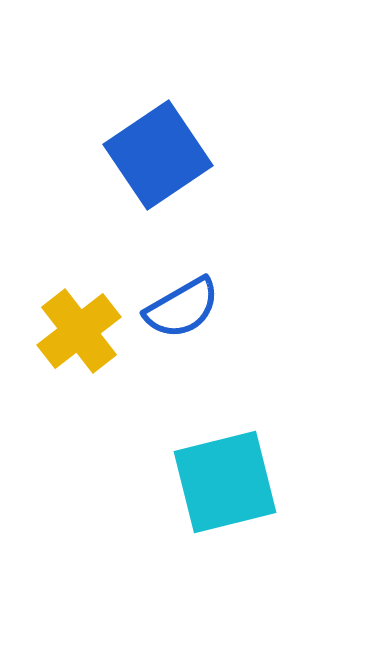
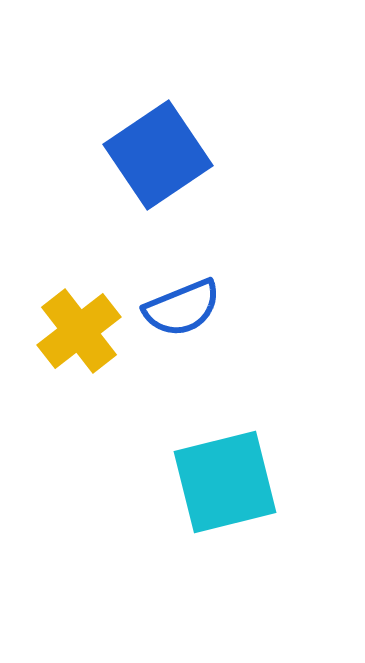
blue semicircle: rotated 8 degrees clockwise
